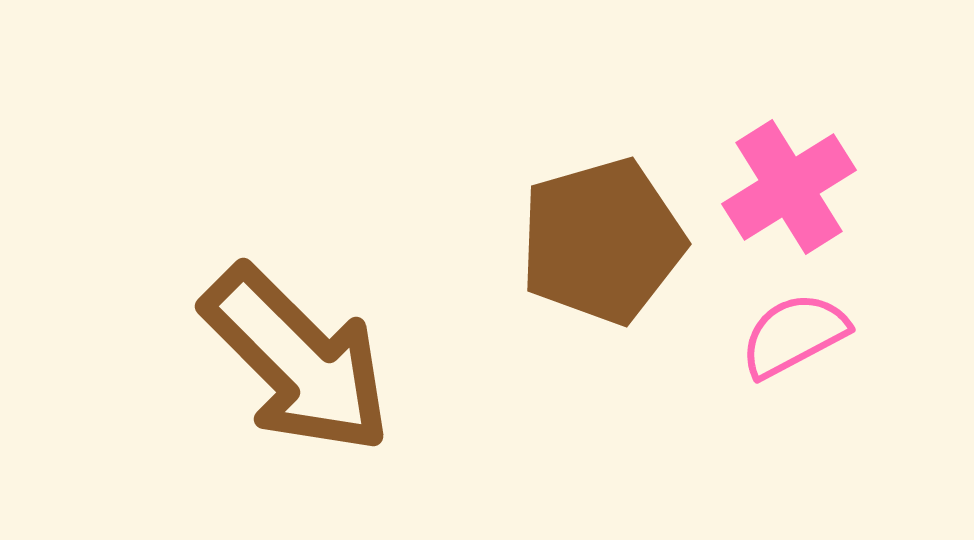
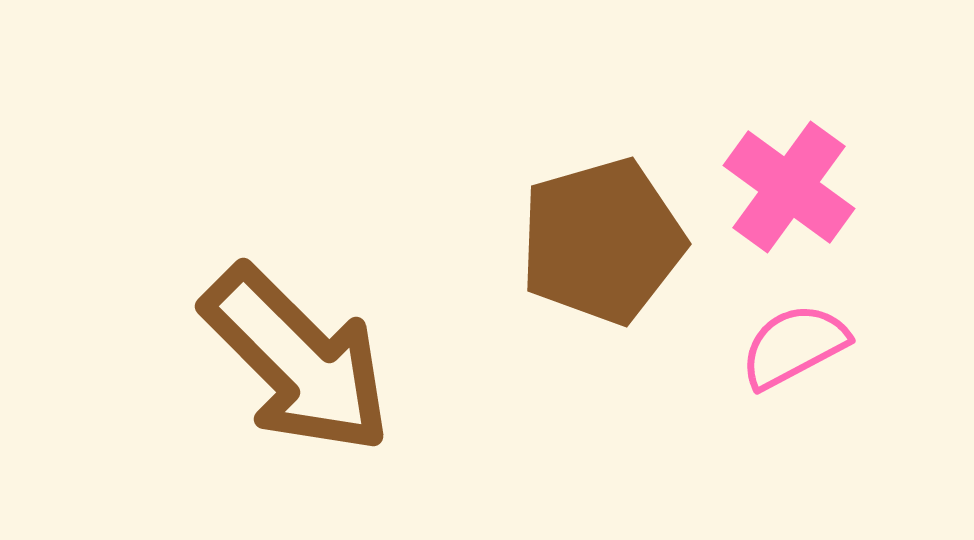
pink cross: rotated 22 degrees counterclockwise
pink semicircle: moved 11 px down
